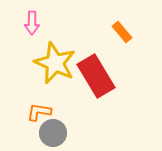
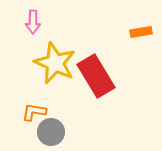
pink arrow: moved 1 px right, 1 px up
orange rectangle: moved 19 px right; rotated 60 degrees counterclockwise
orange L-shape: moved 5 px left
gray circle: moved 2 px left, 1 px up
